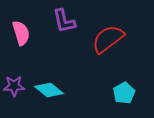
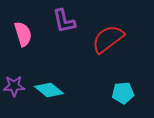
pink semicircle: moved 2 px right, 1 px down
cyan pentagon: moved 1 px left; rotated 25 degrees clockwise
